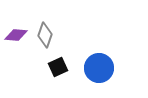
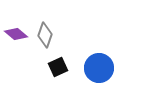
purple diamond: moved 1 px up; rotated 35 degrees clockwise
